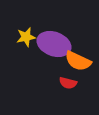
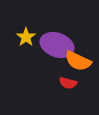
yellow star: rotated 24 degrees counterclockwise
purple ellipse: moved 3 px right, 1 px down
